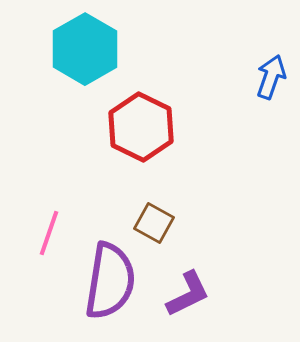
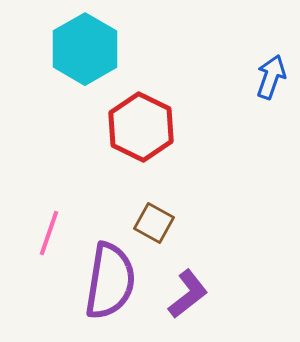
purple L-shape: rotated 12 degrees counterclockwise
